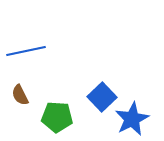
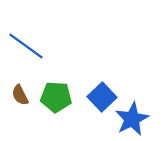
blue line: moved 5 px up; rotated 48 degrees clockwise
green pentagon: moved 1 px left, 20 px up
